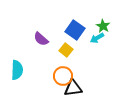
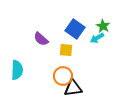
blue square: moved 1 px up
yellow square: rotated 32 degrees counterclockwise
